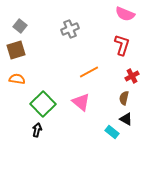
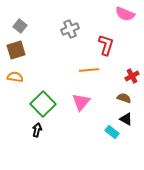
red L-shape: moved 16 px left
orange line: moved 2 px up; rotated 24 degrees clockwise
orange semicircle: moved 2 px left, 2 px up
brown semicircle: rotated 96 degrees clockwise
pink triangle: rotated 30 degrees clockwise
